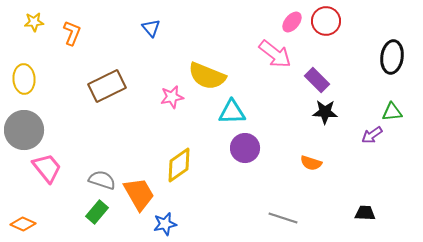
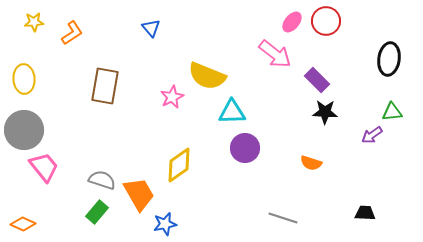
orange L-shape: rotated 35 degrees clockwise
black ellipse: moved 3 px left, 2 px down
brown rectangle: moved 2 px left; rotated 54 degrees counterclockwise
pink star: rotated 15 degrees counterclockwise
pink trapezoid: moved 3 px left, 1 px up
